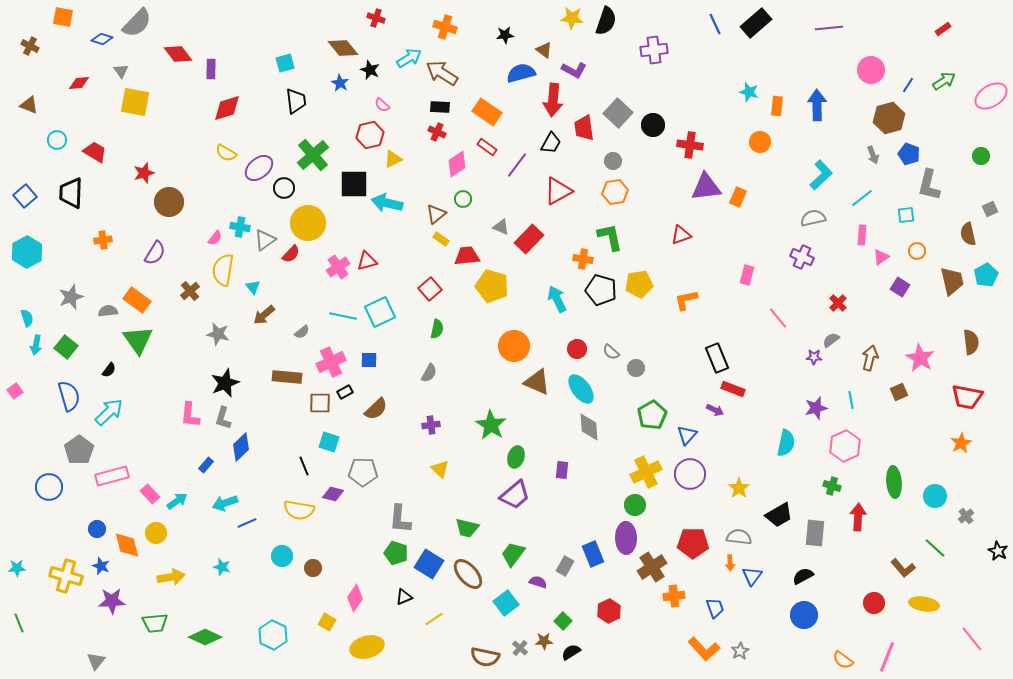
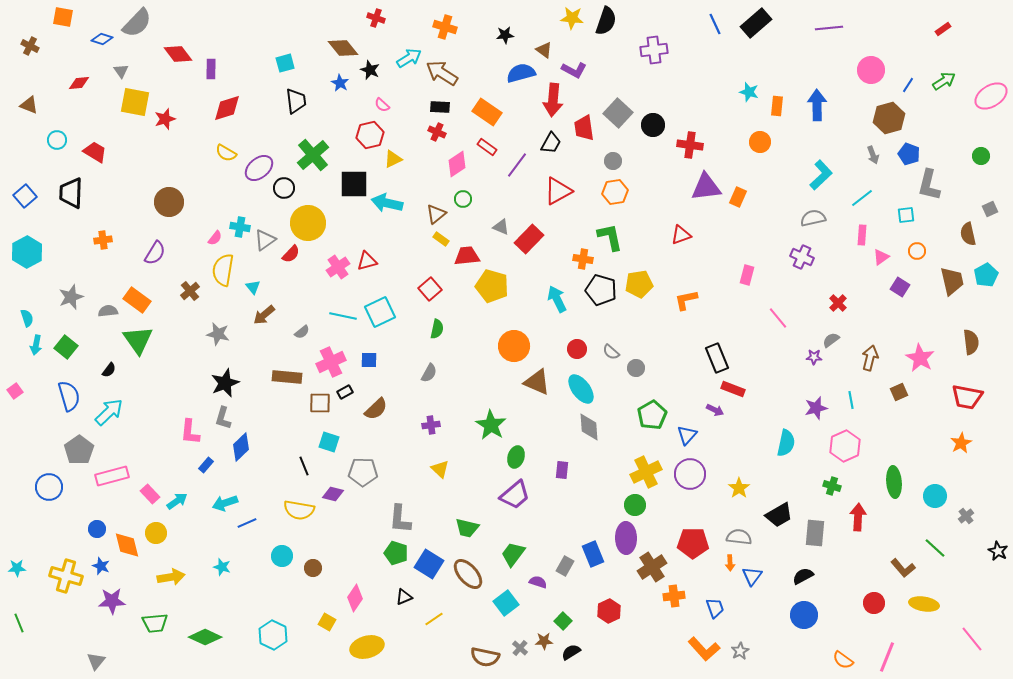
red star at (144, 173): moved 21 px right, 54 px up
pink L-shape at (190, 415): moved 17 px down
